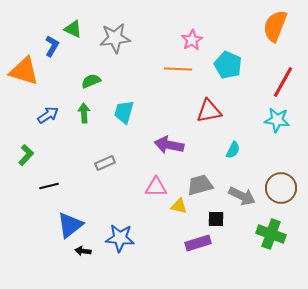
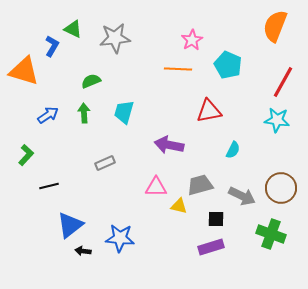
purple rectangle: moved 13 px right, 4 px down
